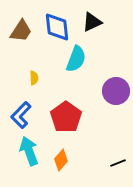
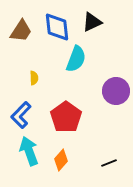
black line: moved 9 px left
